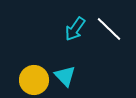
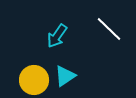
cyan arrow: moved 18 px left, 7 px down
cyan triangle: rotated 40 degrees clockwise
